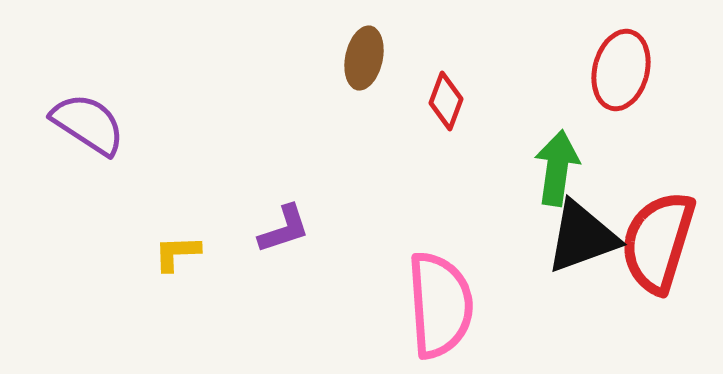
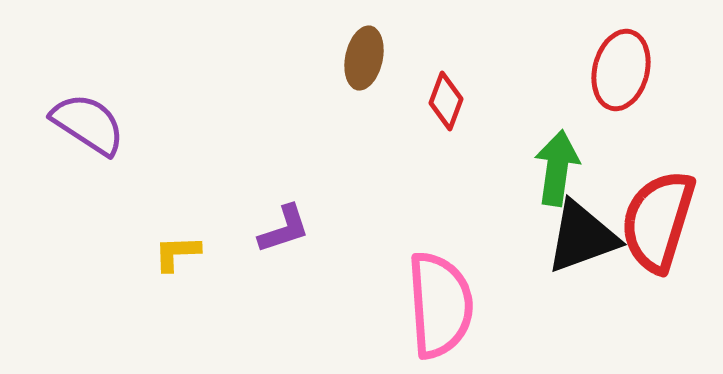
red semicircle: moved 21 px up
